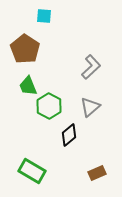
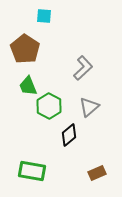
gray L-shape: moved 8 px left, 1 px down
gray triangle: moved 1 px left
green rectangle: rotated 20 degrees counterclockwise
